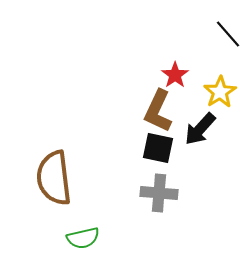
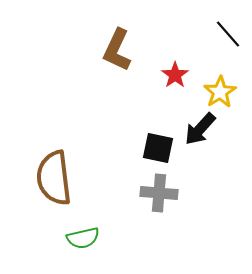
brown L-shape: moved 41 px left, 61 px up
